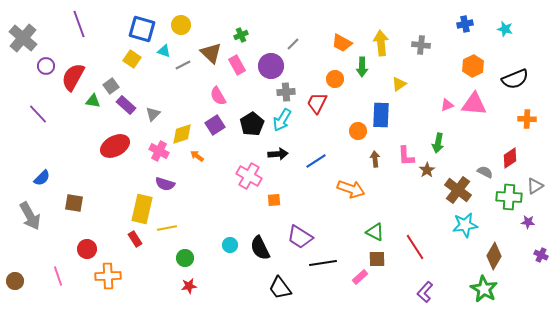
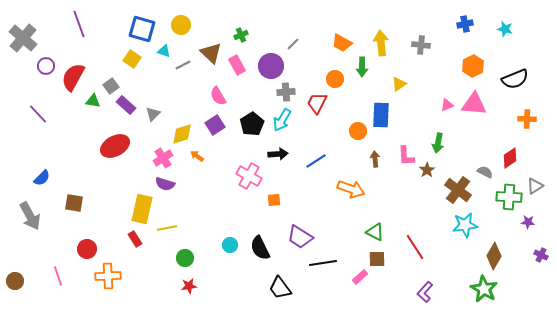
pink cross at (159, 151): moved 4 px right, 7 px down; rotated 30 degrees clockwise
